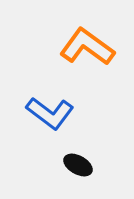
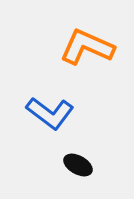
orange L-shape: rotated 12 degrees counterclockwise
